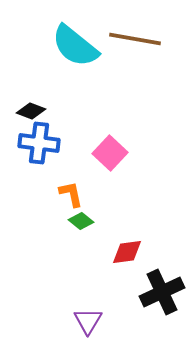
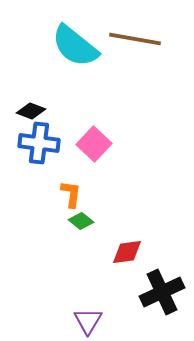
pink square: moved 16 px left, 9 px up
orange L-shape: rotated 20 degrees clockwise
